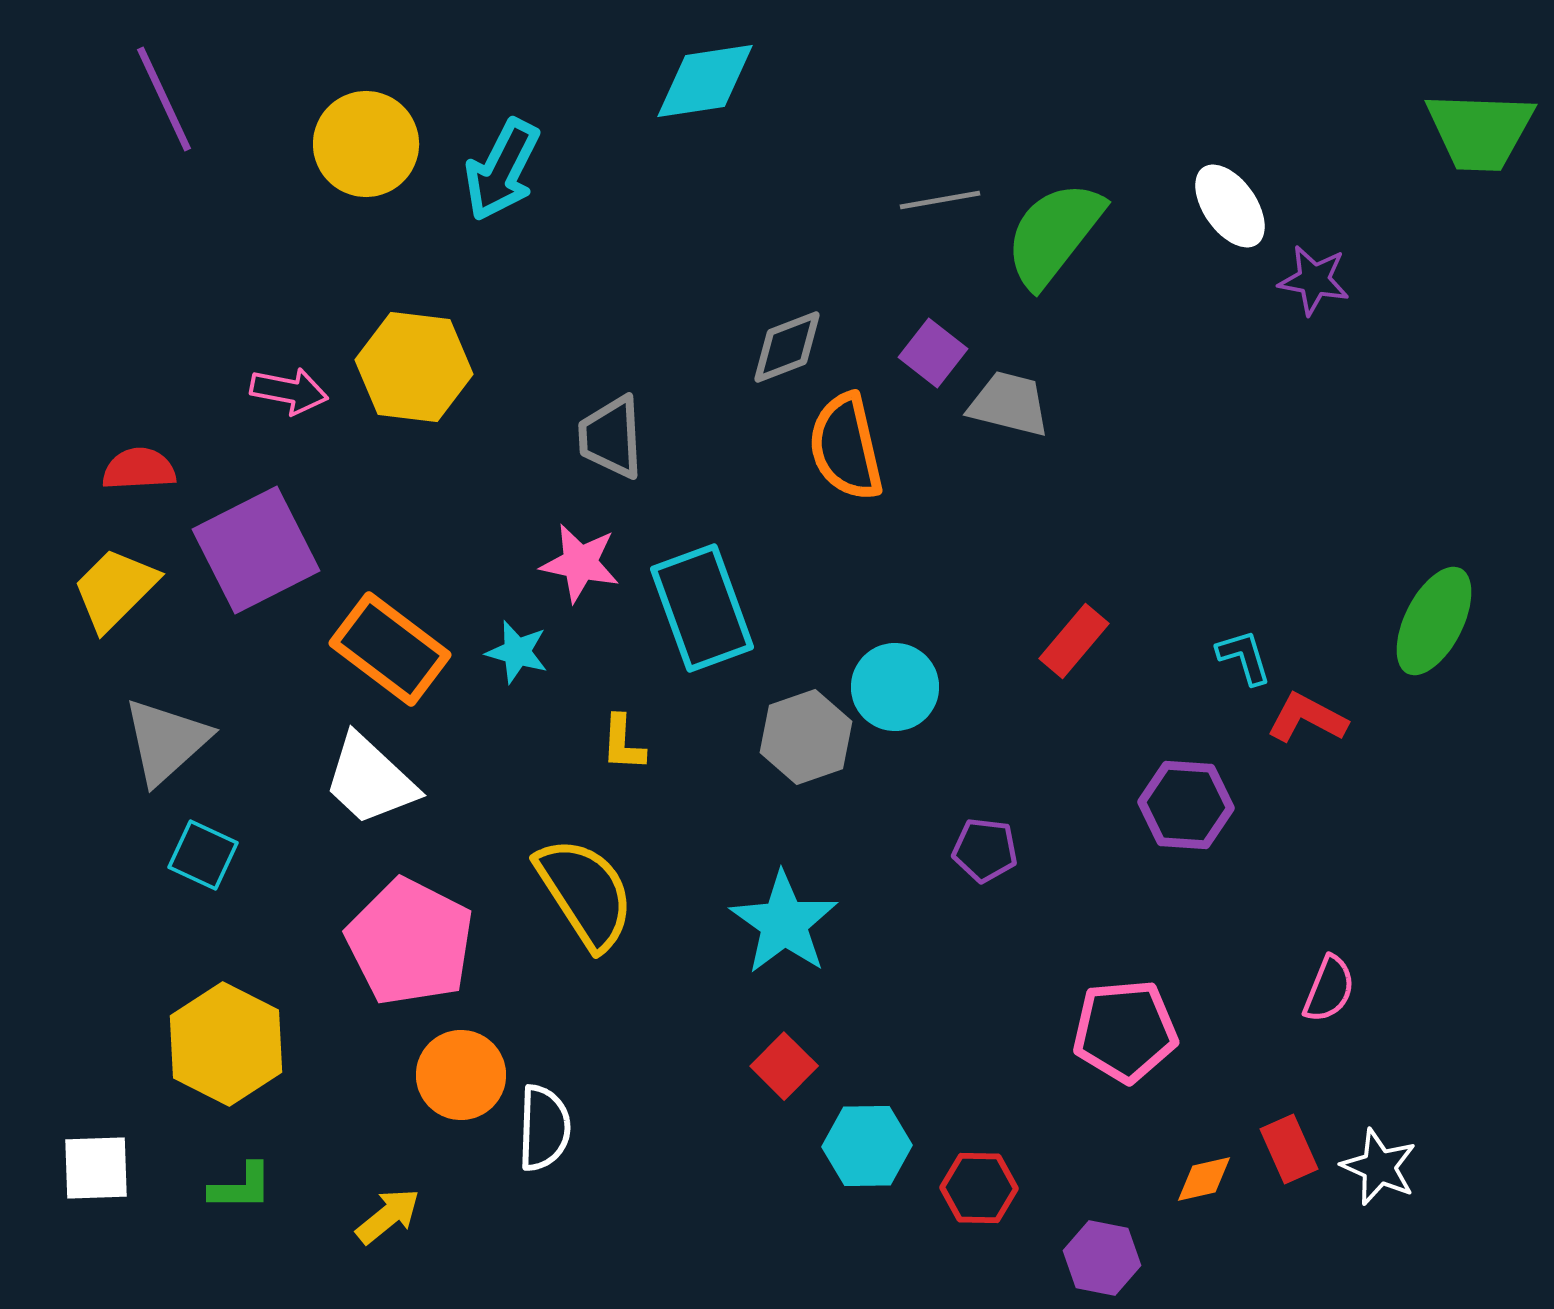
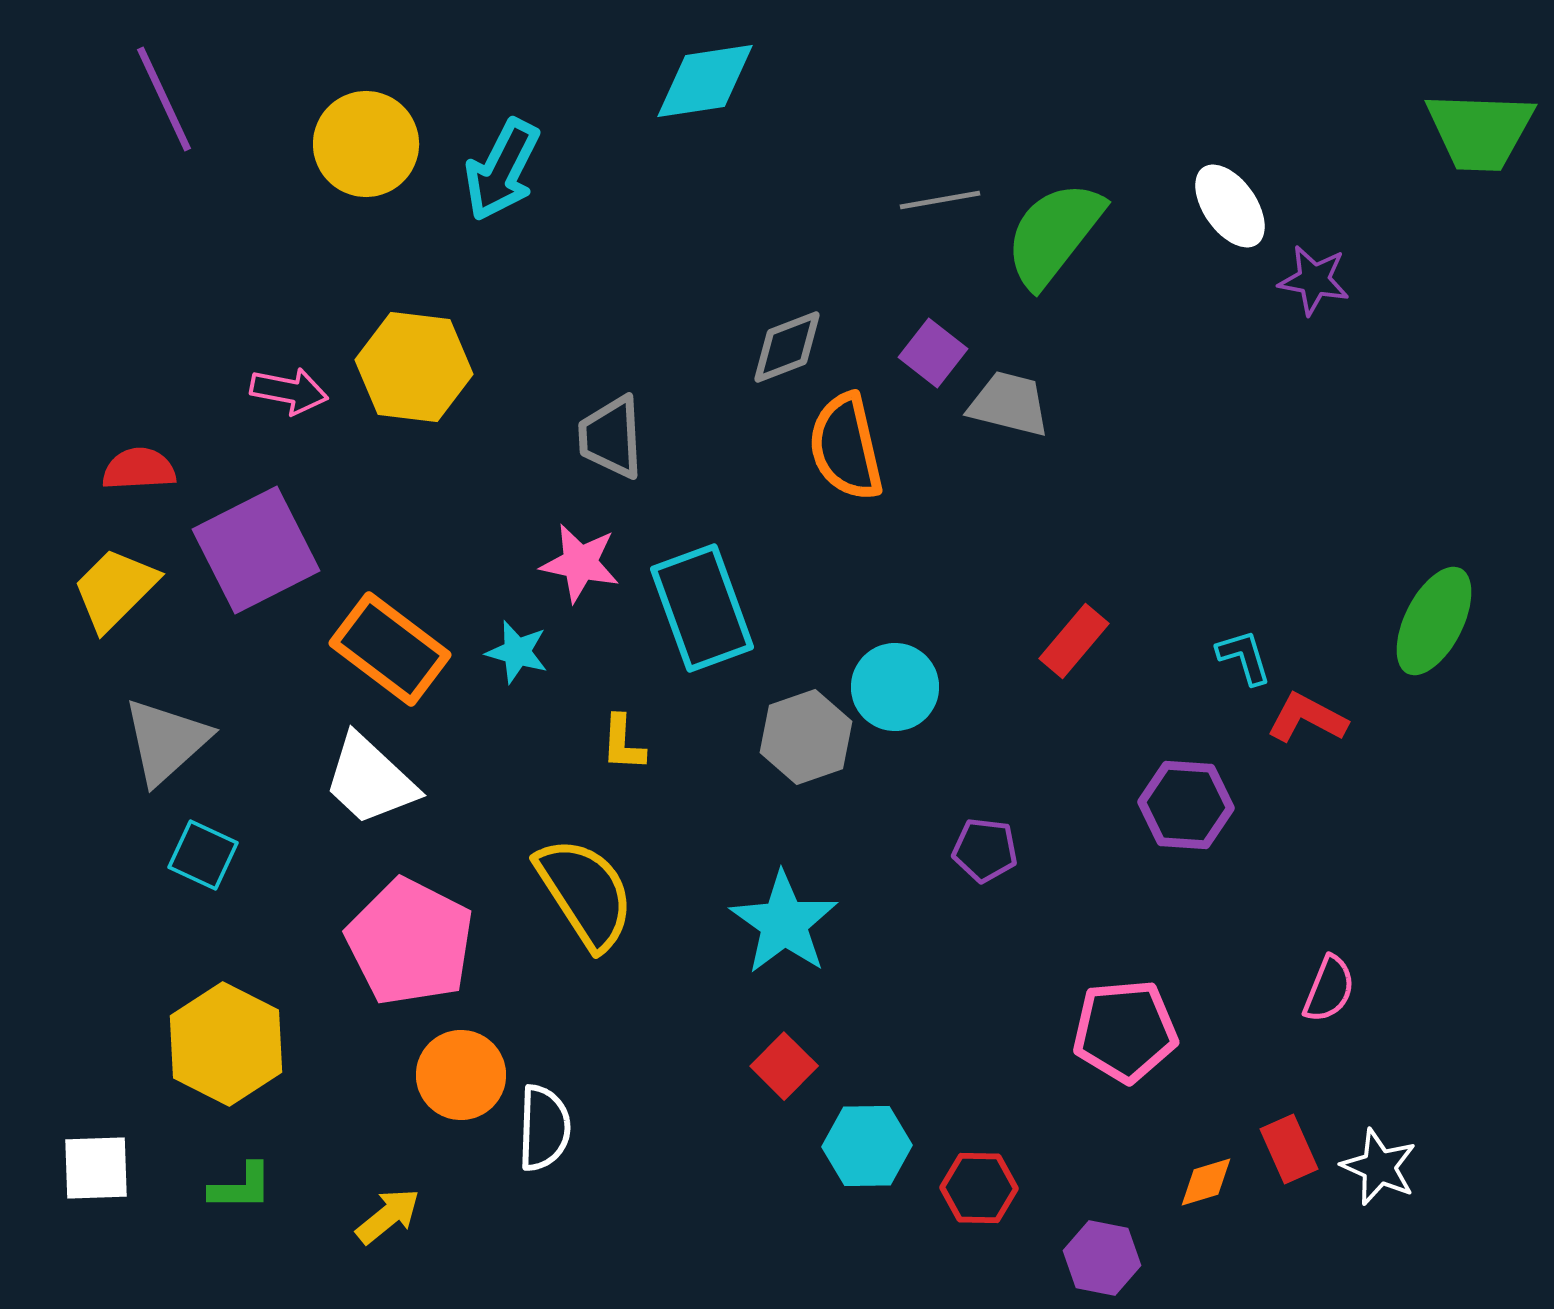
orange diamond at (1204, 1179): moved 2 px right, 3 px down; rotated 4 degrees counterclockwise
